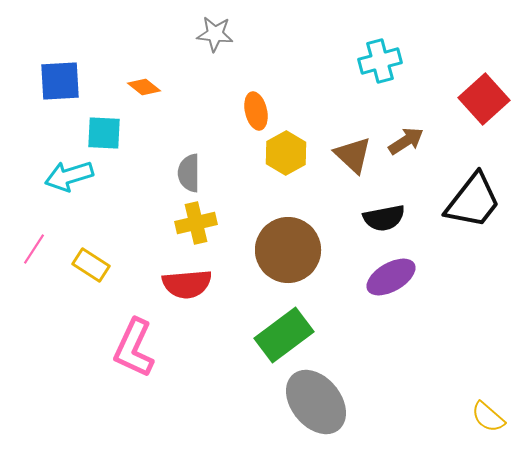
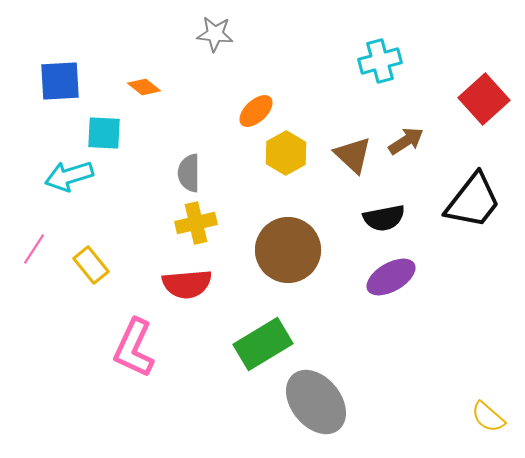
orange ellipse: rotated 60 degrees clockwise
yellow rectangle: rotated 18 degrees clockwise
green rectangle: moved 21 px left, 9 px down; rotated 6 degrees clockwise
